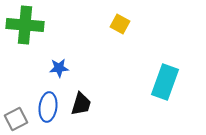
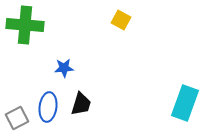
yellow square: moved 1 px right, 4 px up
blue star: moved 5 px right
cyan rectangle: moved 20 px right, 21 px down
gray square: moved 1 px right, 1 px up
